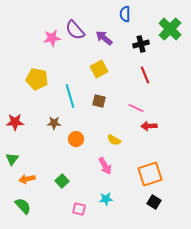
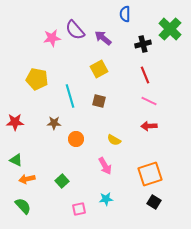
purple arrow: moved 1 px left
black cross: moved 2 px right
pink line: moved 13 px right, 7 px up
green triangle: moved 4 px right, 1 px down; rotated 40 degrees counterclockwise
pink square: rotated 24 degrees counterclockwise
